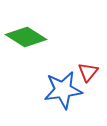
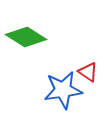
red triangle: rotated 35 degrees counterclockwise
